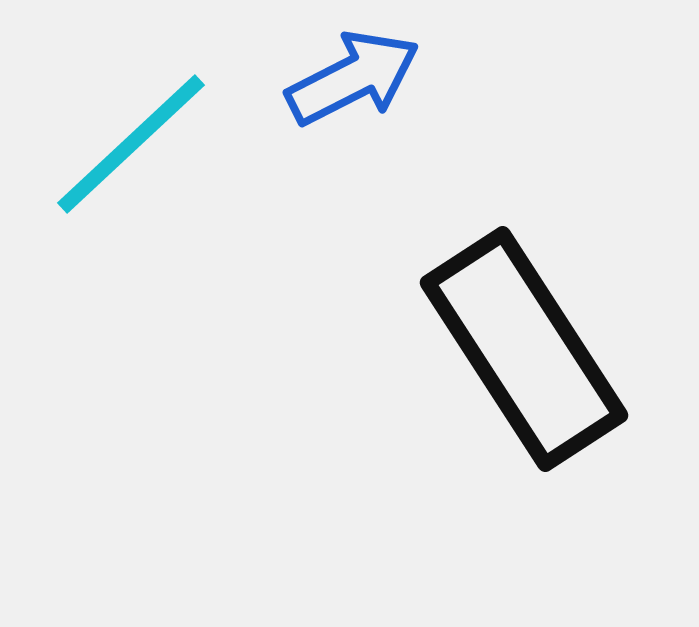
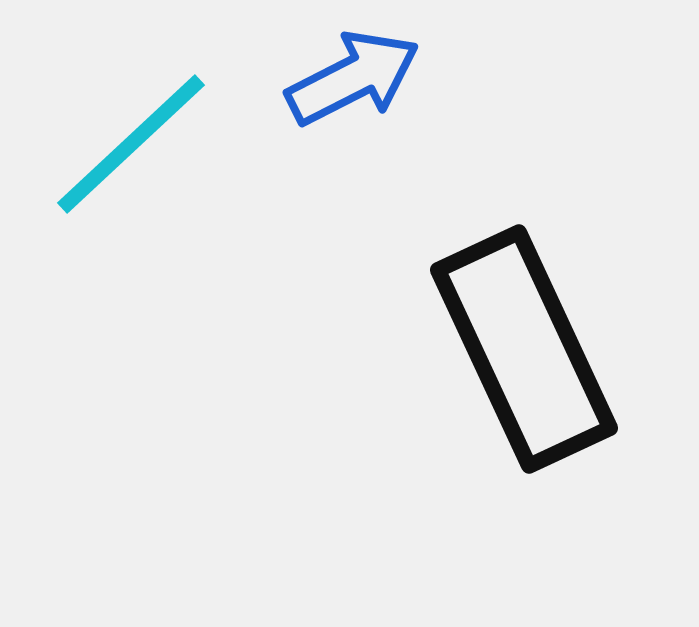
black rectangle: rotated 8 degrees clockwise
